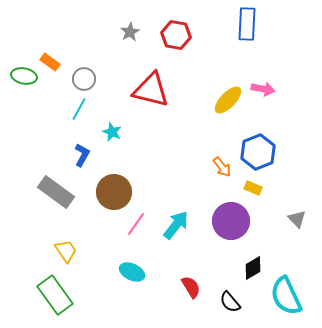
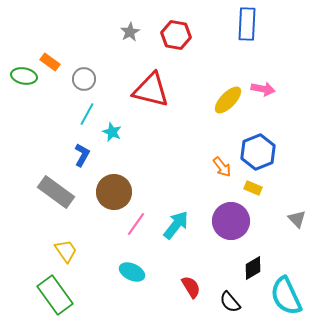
cyan line: moved 8 px right, 5 px down
